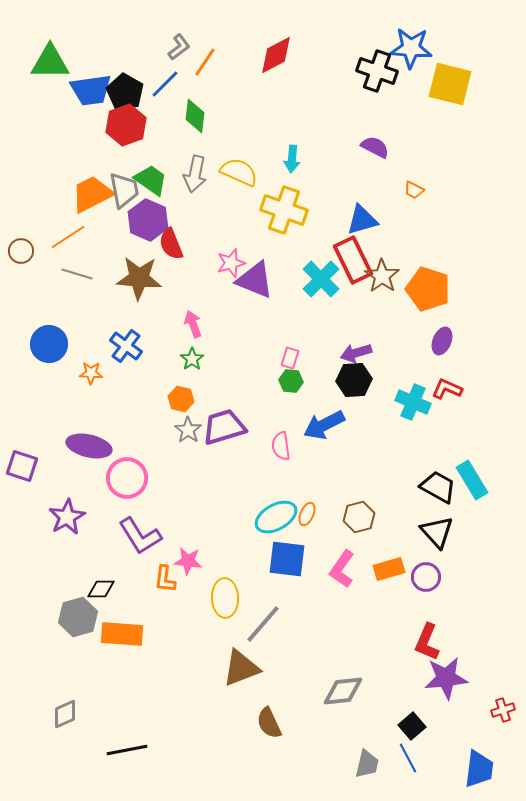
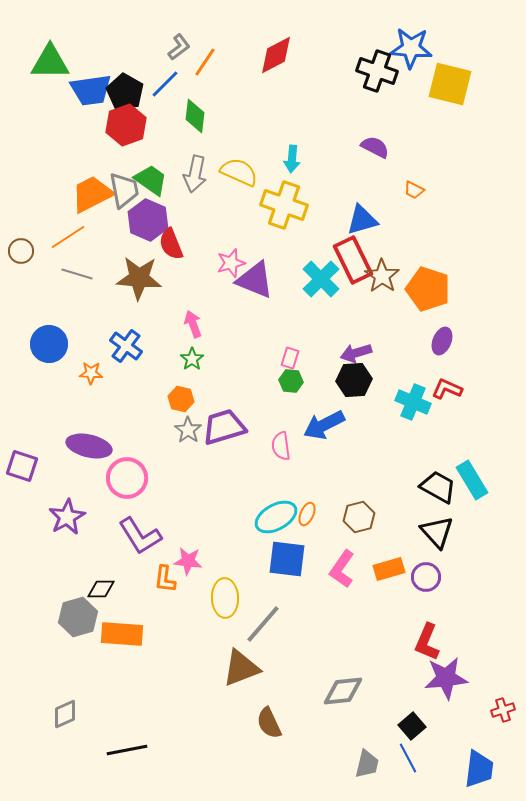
yellow cross at (284, 210): moved 5 px up
